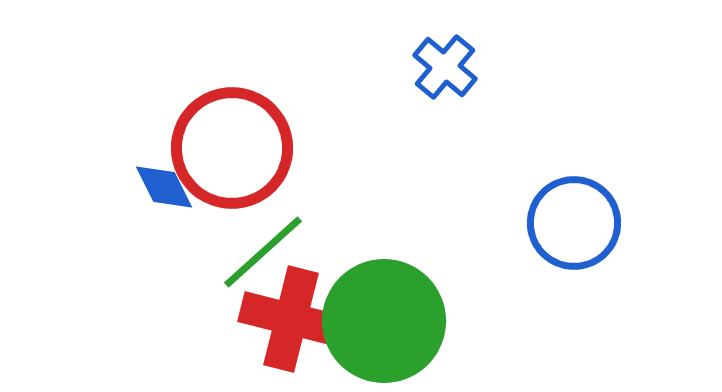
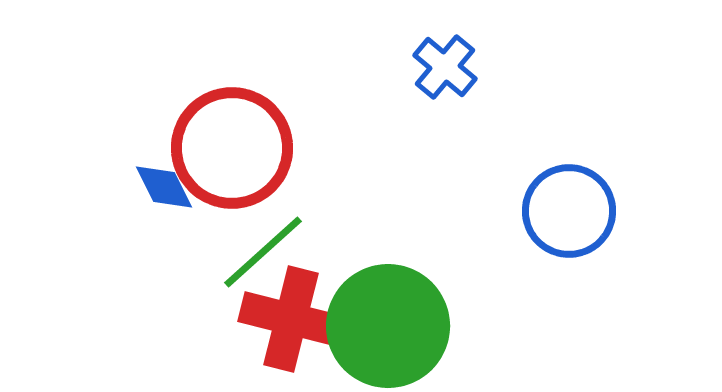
blue circle: moved 5 px left, 12 px up
green circle: moved 4 px right, 5 px down
